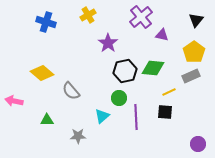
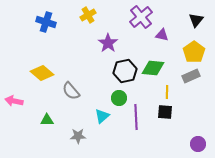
yellow line: moved 2 px left; rotated 64 degrees counterclockwise
